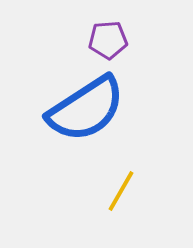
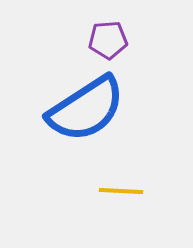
yellow line: rotated 63 degrees clockwise
